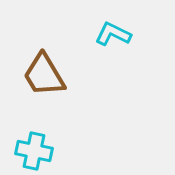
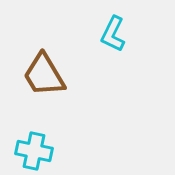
cyan L-shape: rotated 90 degrees counterclockwise
